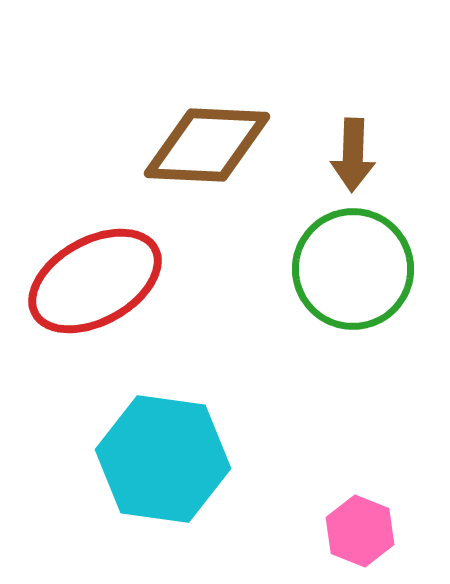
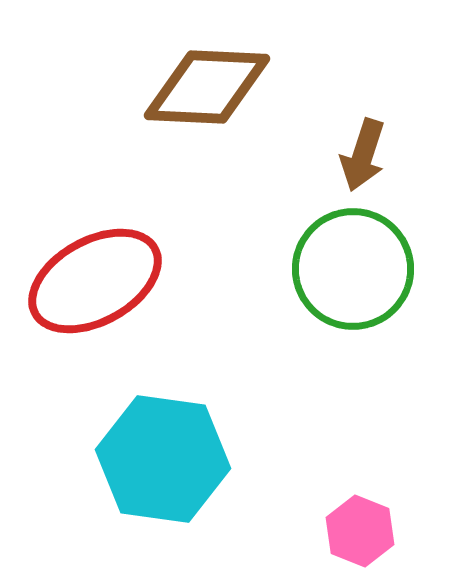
brown diamond: moved 58 px up
brown arrow: moved 10 px right; rotated 16 degrees clockwise
